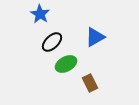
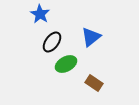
blue triangle: moved 4 px left; rotated 10 degrees counterclockwise
black ellipse: rotated 10 degrees counterclockwise
brown rectangle: moved 4 px right; rotated 30 degrees counterclockwise
